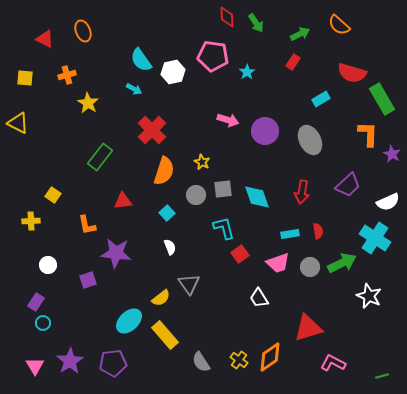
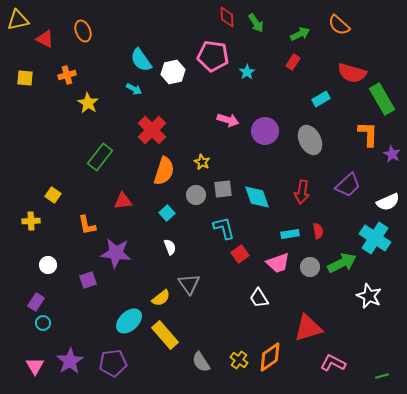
yellow triangle at (18, 123): moved 103 px up; rotated 40 degrees counterclockwise
